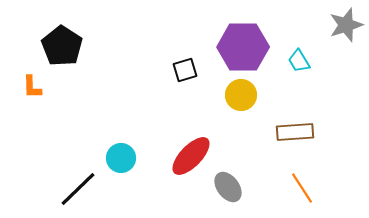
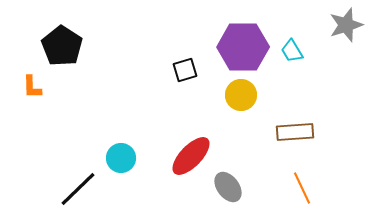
cyan trapezoid: moved 7 px left, 10 px up
orange line: rotated 8 degrees clockwise
